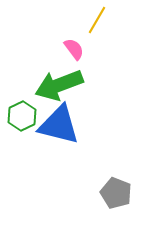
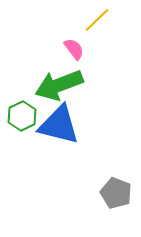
yellow line: rotated 16 degrees clockwise
